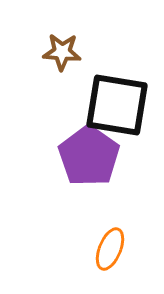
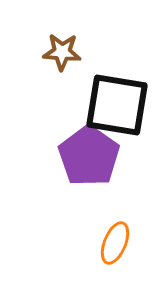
orange ellipse: moved 5 px right, 6 px up
